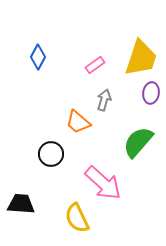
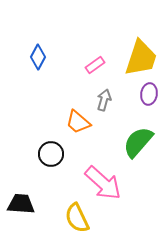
purple ellipse: moved 2 px left, 1 px down
